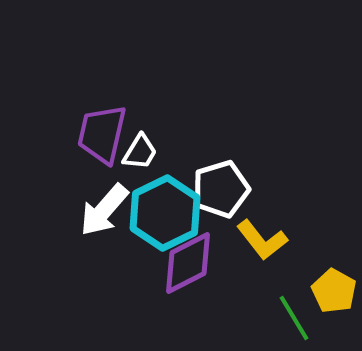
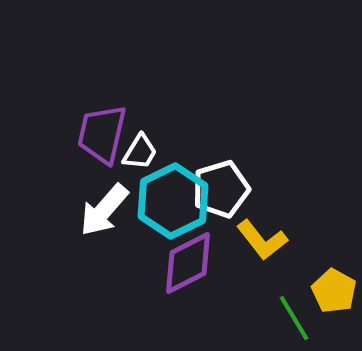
cyan hexagon: moved 8 px right, 12 px up
